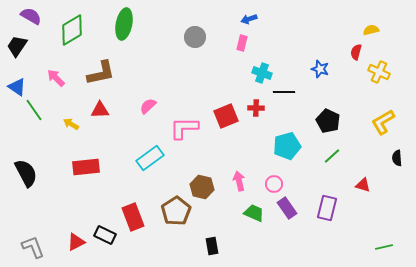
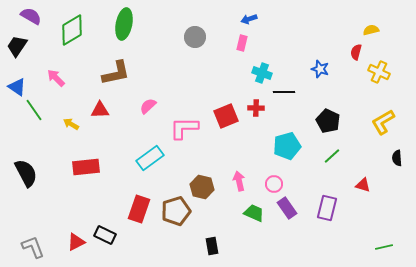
brown L-shape at (101, 73): moved 15 px right
brown pentagon at (176, 211): rotated 16 degrees clockwise
red rectangle at (133, 217): moved 6 px right, 8 px up; rotated 40 degrees clockwise
